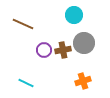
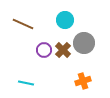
cyan circle: moved 9 px left, 5 px down
brown cross: rotated 35 degrees counterclockwise
cyan line: rotated 14 degrees counterclockwise
